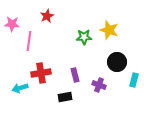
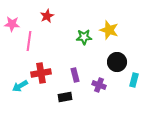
cyan arrow: moved 2 px up; rotated 14 degrees counterclockwise
